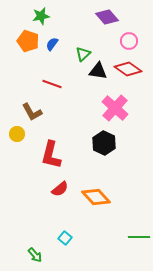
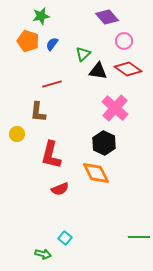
pink circle: moved 5 px left
red line: rotated 36 degrees counterclockwise
brown L-shape: moved 6 px right; rotated 35 degrees clockwise
red semicircle: rotated 18 degrees clockwise
orange diamond: moved 24 px up; rotated 16 degrees clockwise
green arrow: moved 8 px right, 1 px up; rotated 35 degrees counterclockwise
